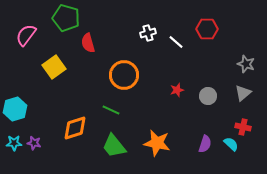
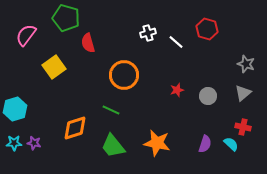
red hexagon: rotated 15 degrees clockwise
green trapezoid: moved 1 px left
